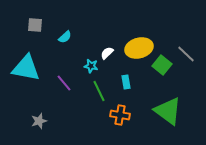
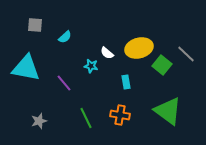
white semicircle: rotated 96 degrees counterclockwise
green line: moved 13 px left, 27 px down
